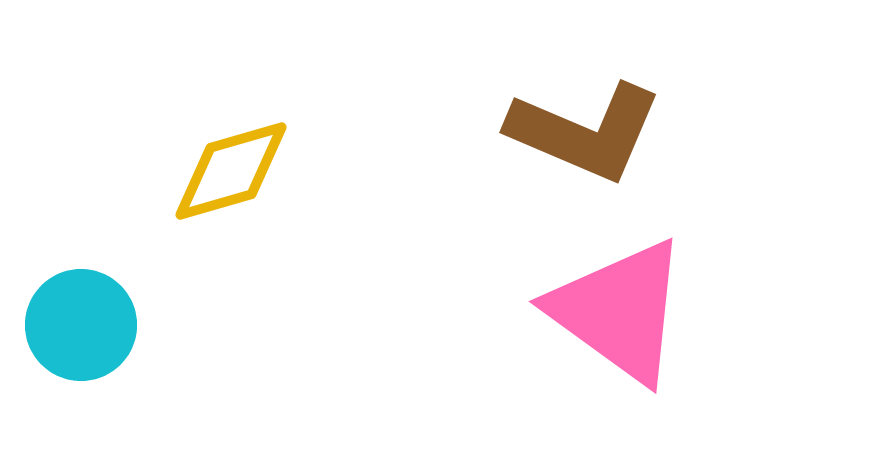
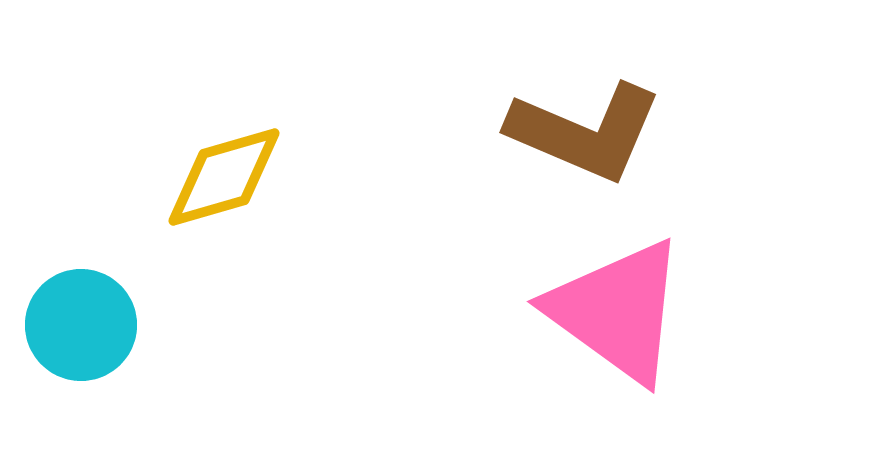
yellow diamond: moved 7 px left, 6 px down
pink triangle: moved 2 px left
